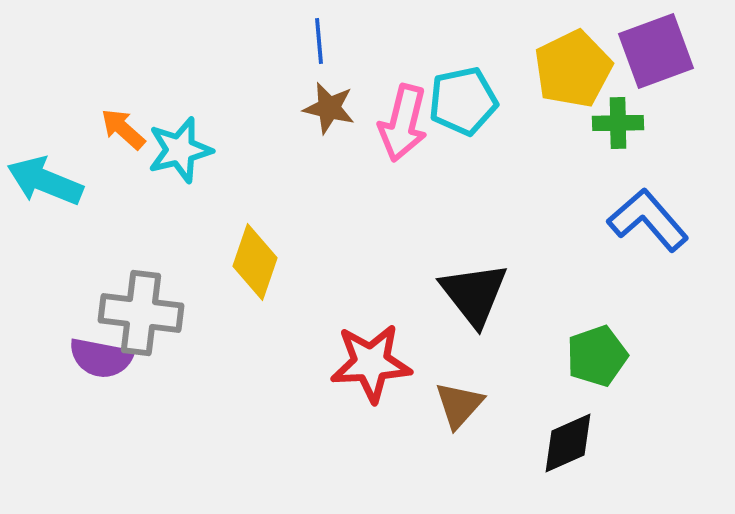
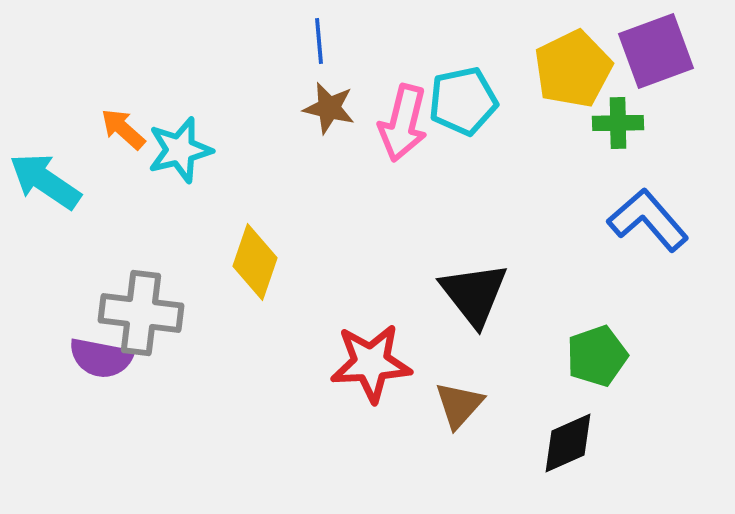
cyan arrow: rotated 12 degrees clockwise
